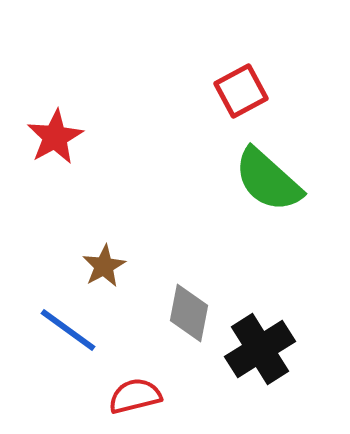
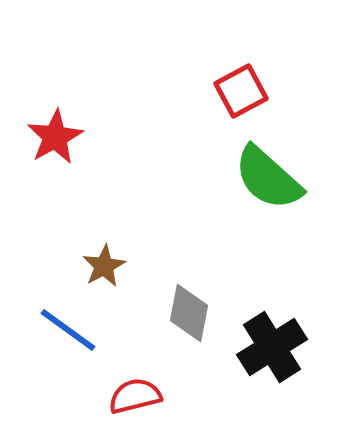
green semicircle: moved 2 px up
black cross: moved 12 px right, 2 px up
